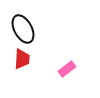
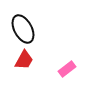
red trapezoid: moved 2 px right, 1 px down; rotated 25 degrees clockwise
